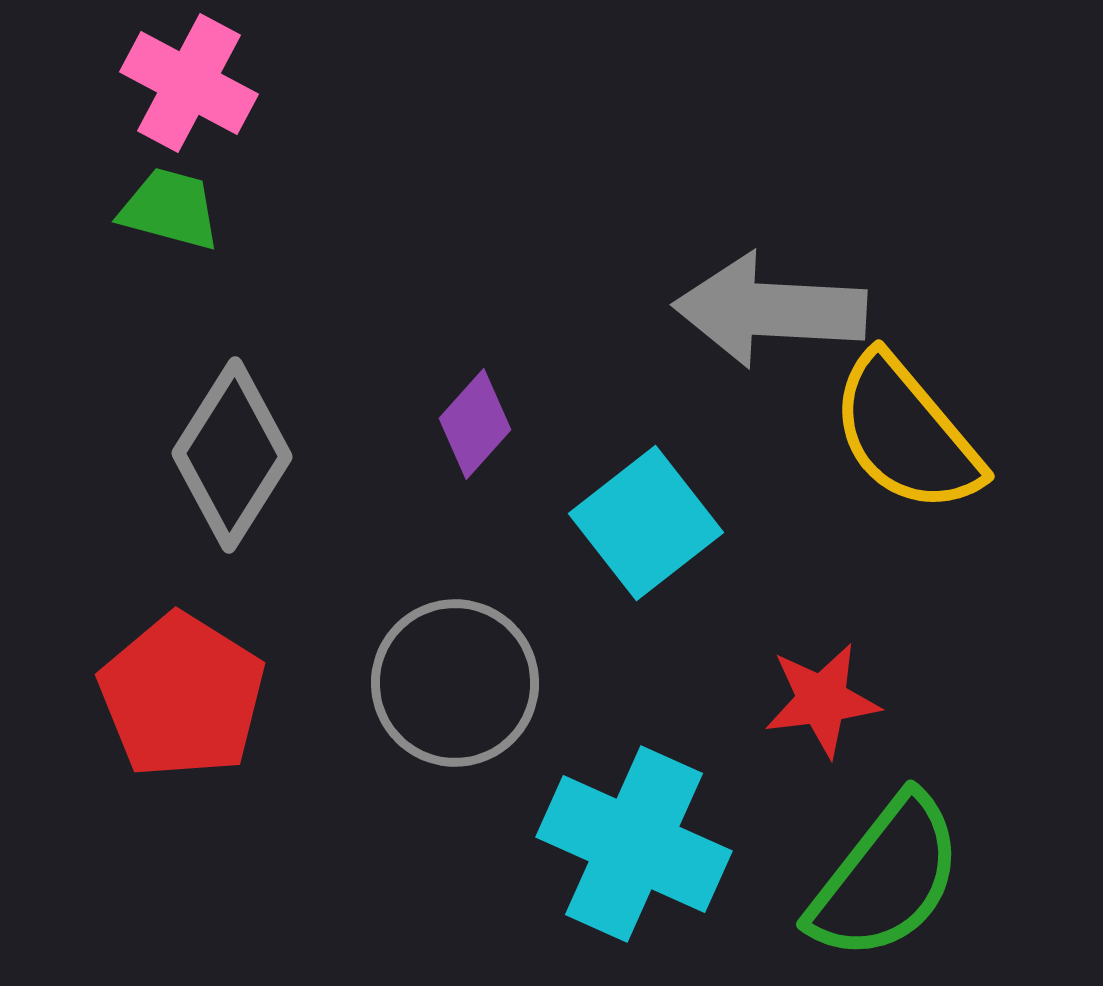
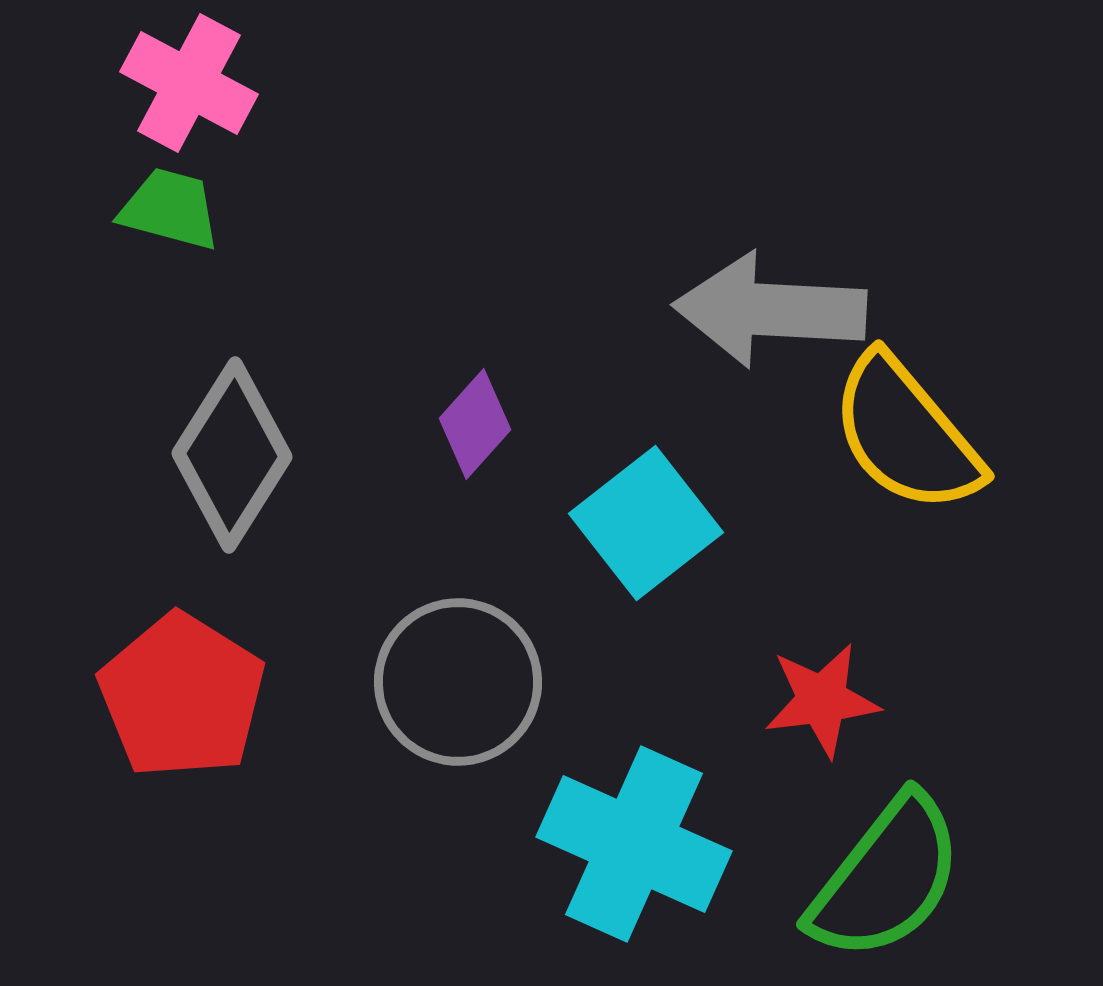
gray circle: moved 3 px right, 1 px up
